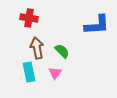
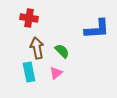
blue L-shape: moved 4 px down
pink triangle: moved 1 px right; rotated 16 degrees clockwise
